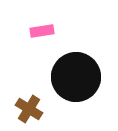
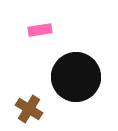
pink rectangle: moved 2 px left, 1 px up
